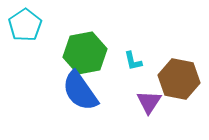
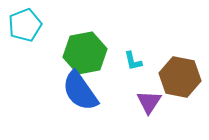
cyan pentagon: rotated 12 degrees clockwise
brown hexagon: moved 1 px right, 2 px up
